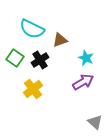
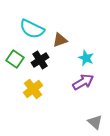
green square: moved 1 px down
